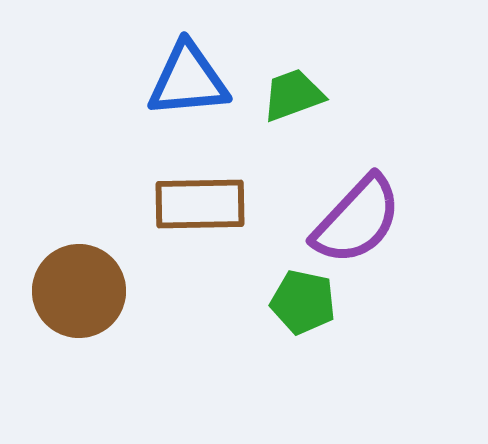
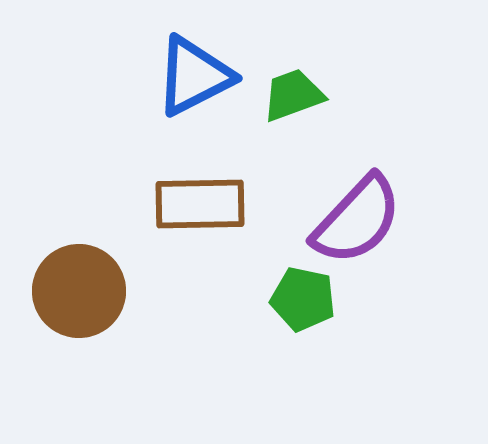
blue triangle: moved 6 px right, 4 px up; rotated 22 degrees counterclockwise
green pentagon: moved 3 px up
